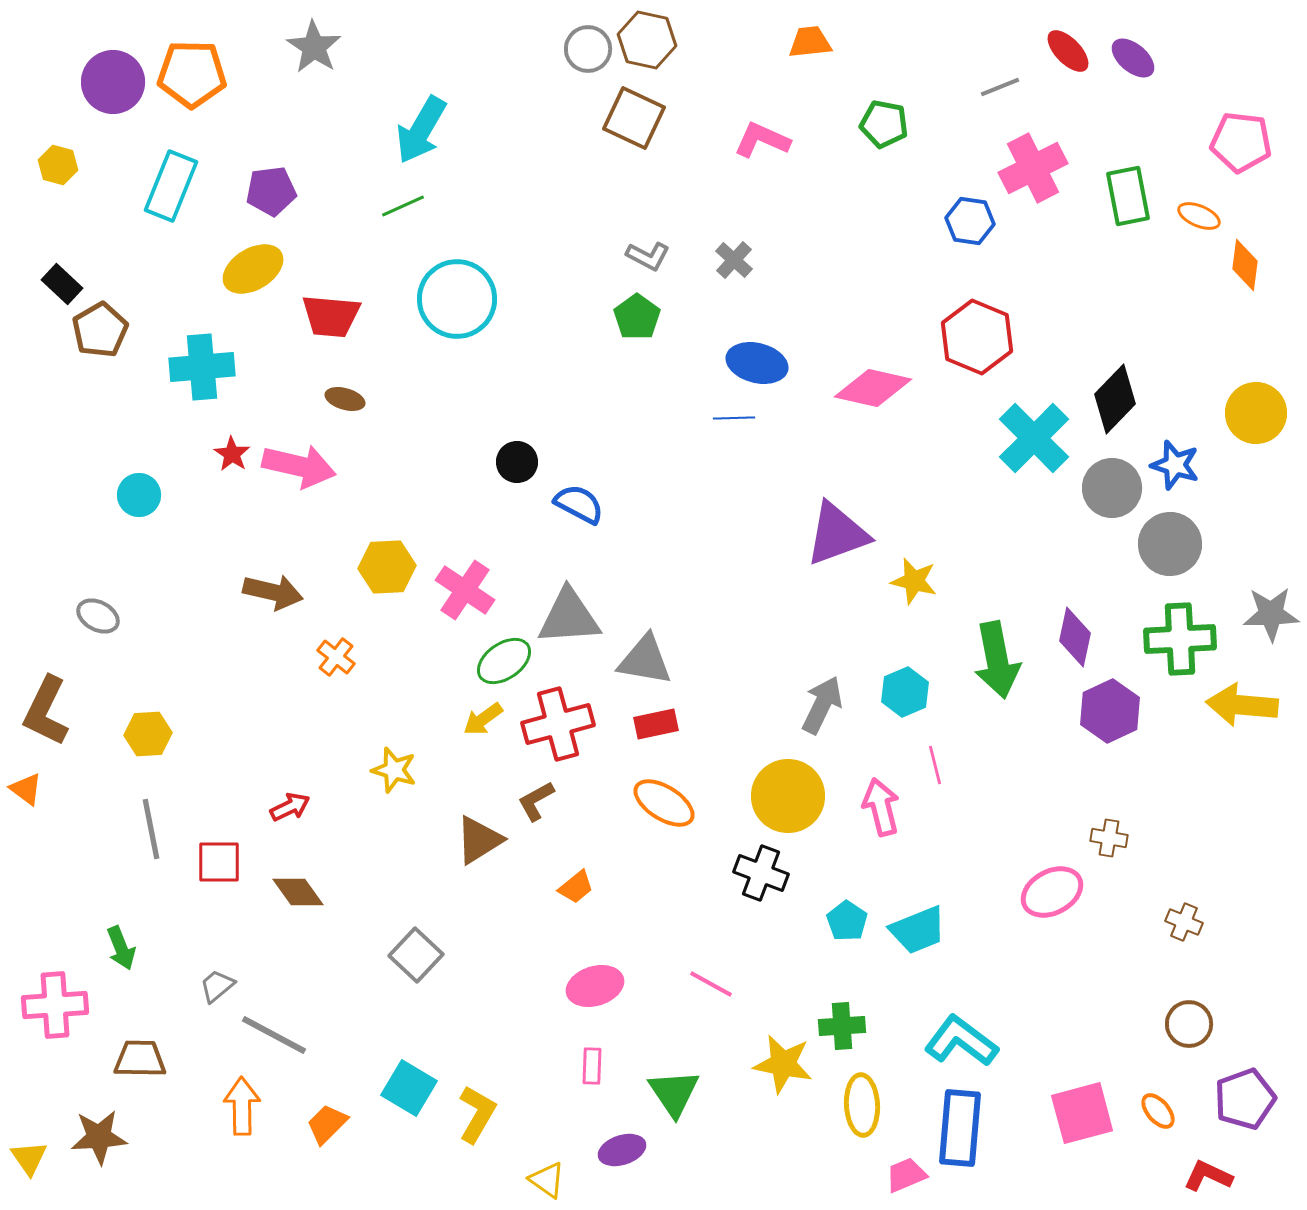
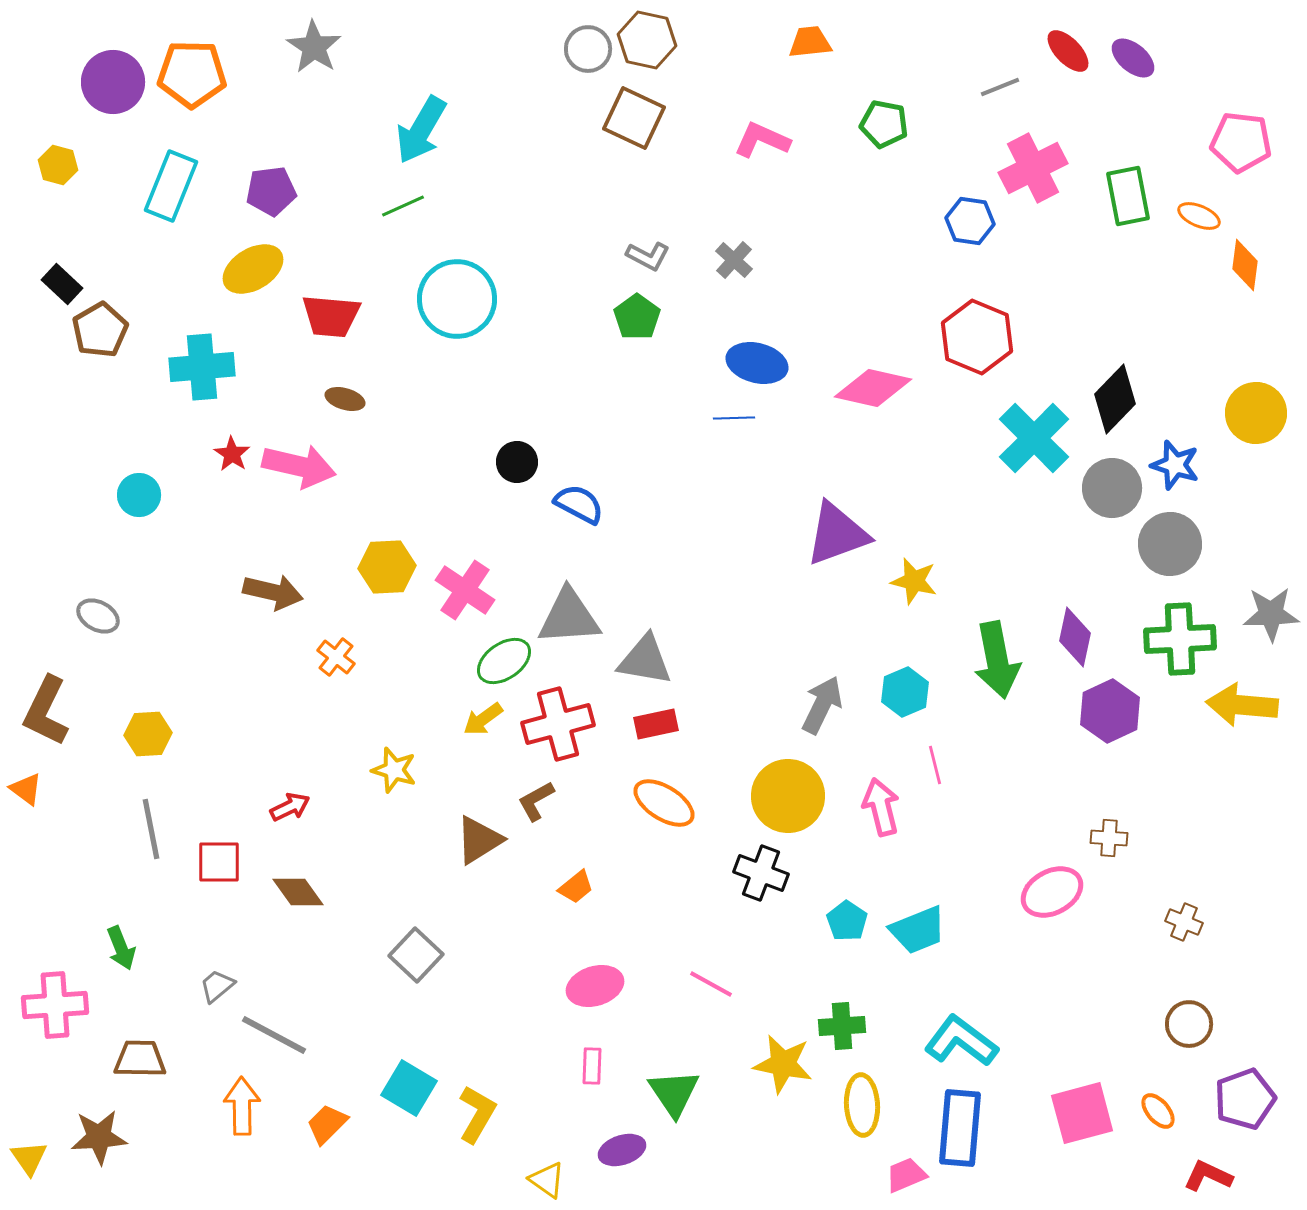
brown cross at (1109, 838): rotated 6 degrees counterclockwise
